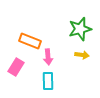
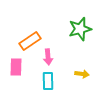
orange rectangle: rotated 55 degrees counterclockwise
yellow arrow: moved 19 px down
pink rectangle: rotated 30 degrees counterclockwise
